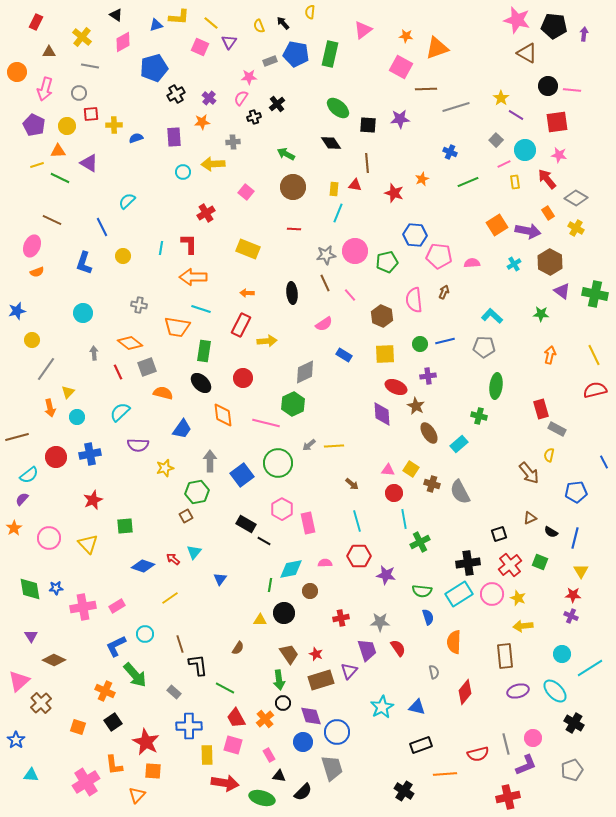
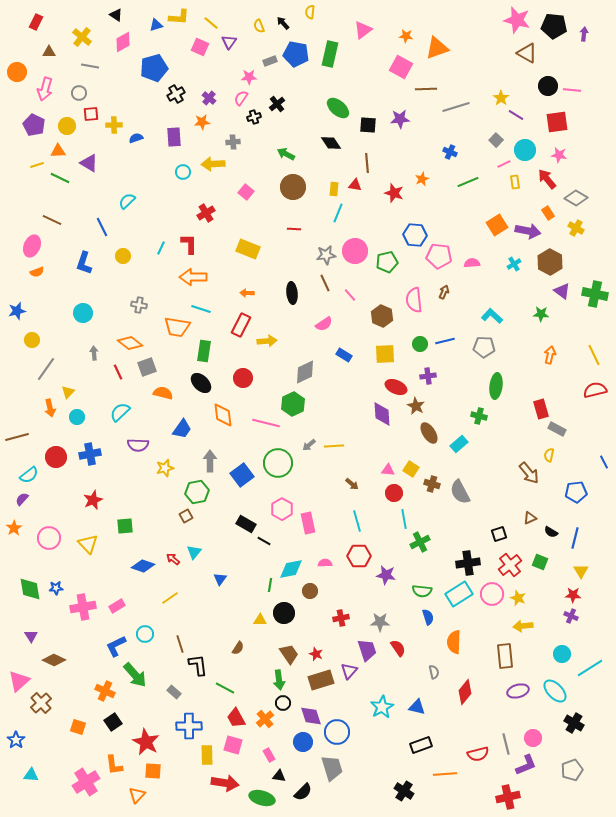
cyan line at (161, 248): rotated 16 degrees clockwise
